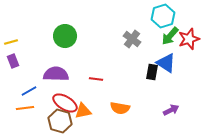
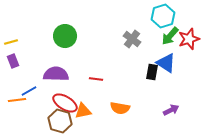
orange line: moved 8 px left, 8 px up
